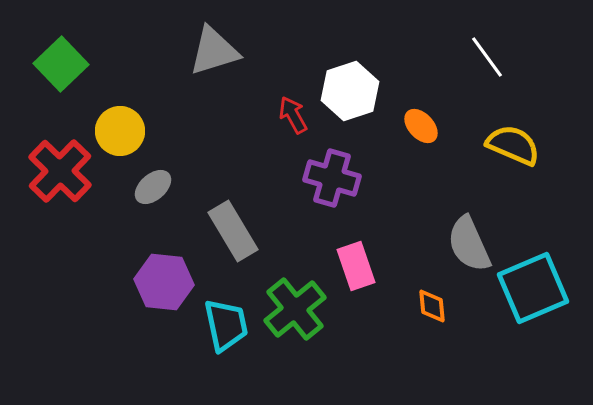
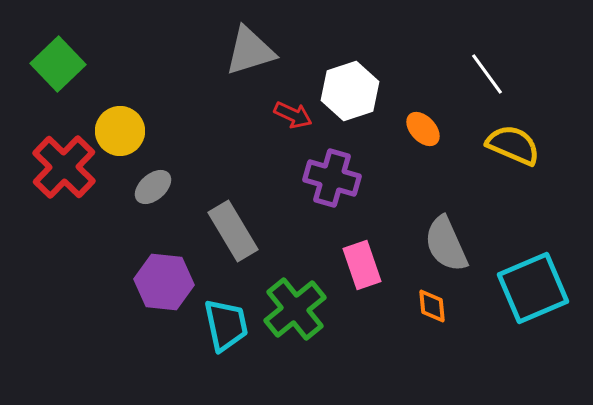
gray triangle: moved 36 px right
white line: moved 17 px down
green square: moved 3 px left
red arrow: rotated 144 degrees clockwise
orange ellipse: moved 2 px right, 3 px down
red cross: moved 4 px right, 4 px up
gray semicircle: moved 23 px left
pink rectangle: moved 6 px right, 1 px up
